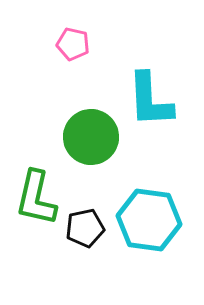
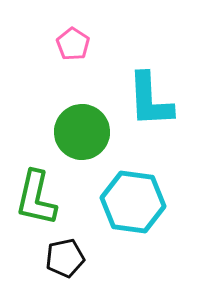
pink pentagon: rotated 20 degrees clockwise
green circle: moved 9 px left, 5 px up
cyan hexagon: moved 16 px left, 18 px up
black pentagon: moved 20 px left, 30 px down
